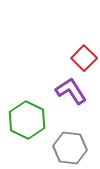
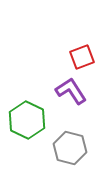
red square: moved 2 px left, 1 px up; rotated 25 degrees clockwise
gray hexagon: rotated 8 degrees clockwise
